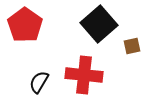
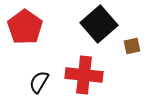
red pentagon: moved 2 px down
